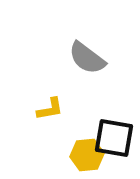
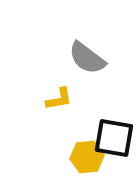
yellow L-shape: moved 9 px right, 10 px up
yellow hexagon: moved 2 px down
